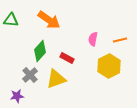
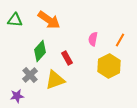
green triangle: moved 4 px right
orange line: rotated 48 degrees counterclockwise
red rectangle: rotated 32 degrees clockwise
yellow triangle: moved 1 px left, 1 px down
